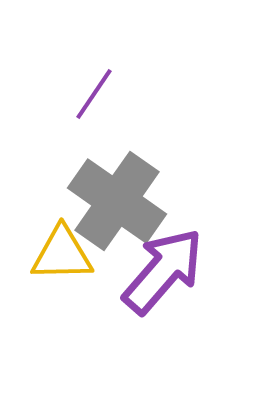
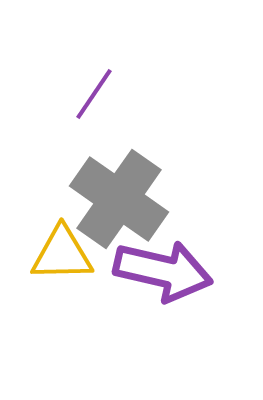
gray cross: moved 2 px right, 2 px up
purple arrow: rotated 62 degrees clockwise
